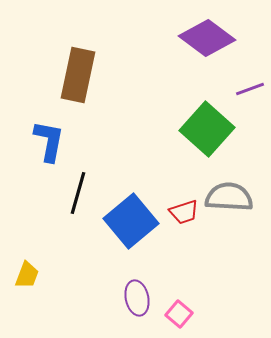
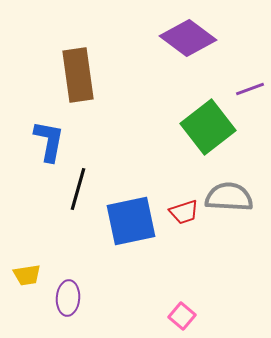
purple diamond: moved 19 px left
brown rectangle: rotated 20 degrees counterclockwise
green square: moved 1 px right, 2 px up; rotated 10 degrees clockwise
black line: moved 4 px up
blue square: rotated 28 degrees clockwise
yellow trapezoid: rotated 60 degrees clockwise
purple ellipse: moved 69 px left; rotated 16 degrees clockwise
pink square: moved 3 px right, 2 px down
